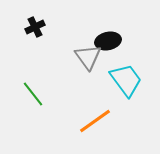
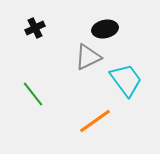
black cross: moved 1 px down
black ellipse: moved 3 px left, 12 px up
gray triangle: rotated 40 degrees clockwise
